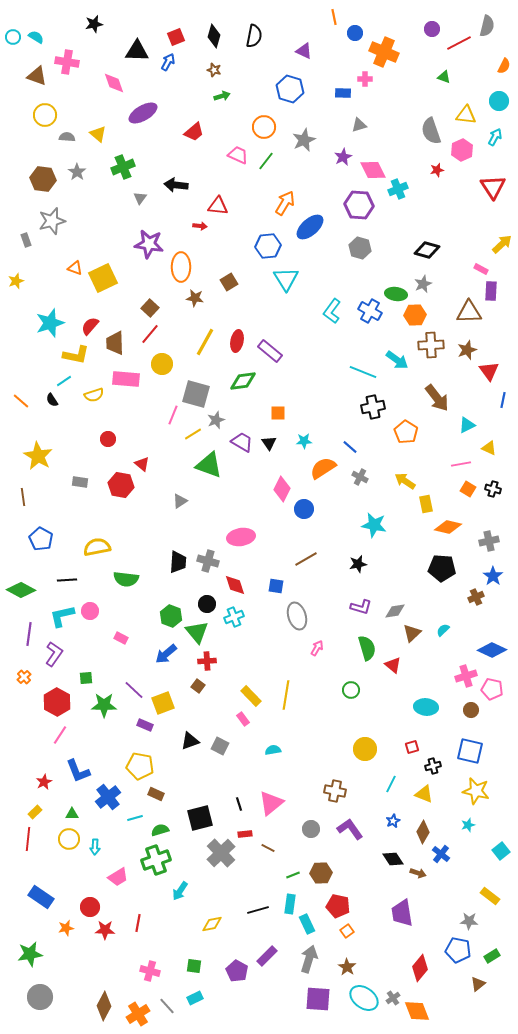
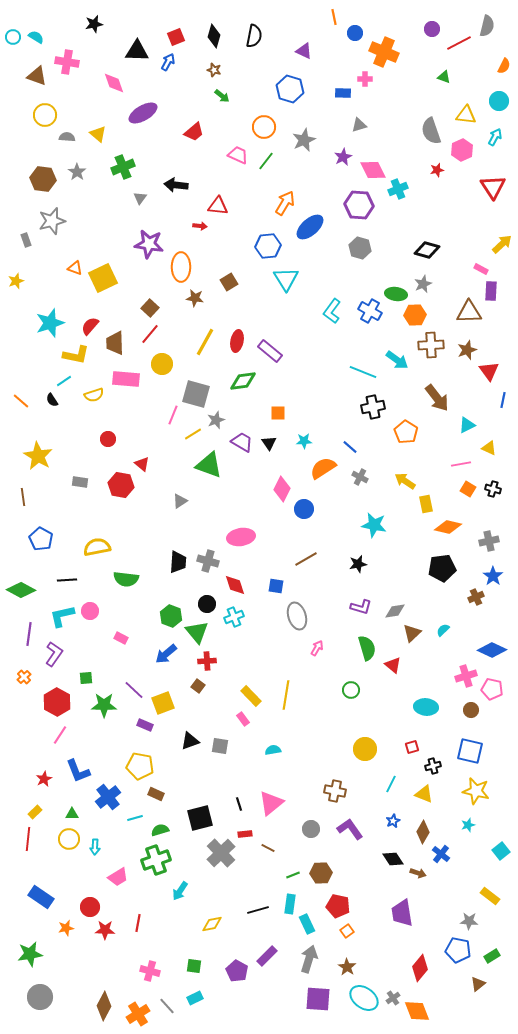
green arrow at (222, 96): rotated 56 degrees clockwise
black pentagon at (442, 568): rotated 12 degrees counterclockwise
gray square at (220, 746): rotated 18 degrees counterclockwise
red star at (44, 782): moved 3 px up
